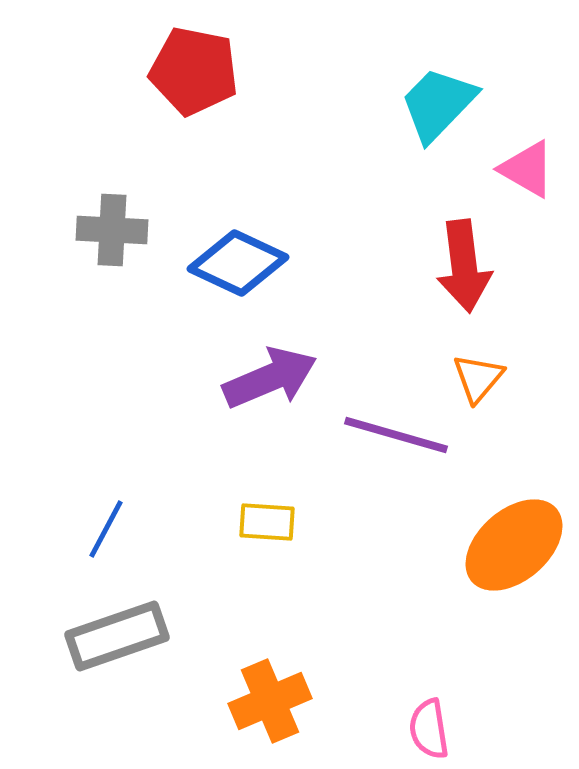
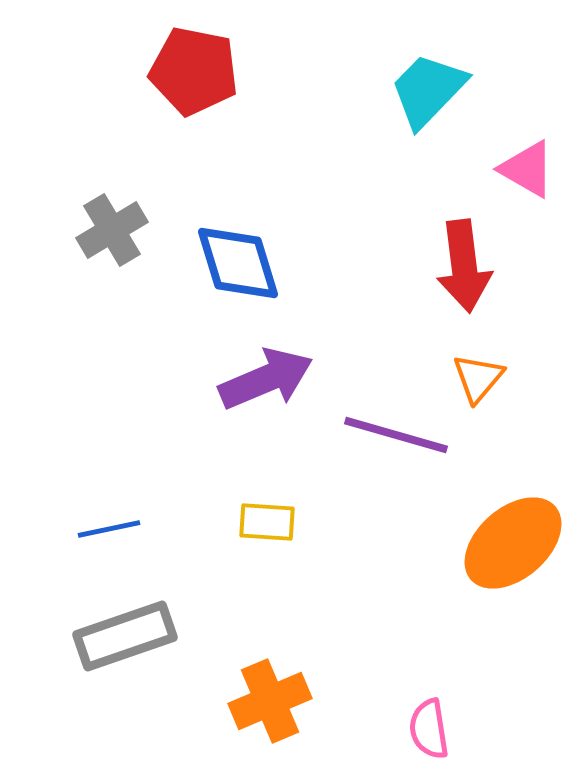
cyan trapezoid: moved 10 px left, 14 px up
gray cross: rotated 34 degrees counterclockwise
blue diamond: rotated 48 degrees clockwise
purple arrow: moved 4 px left, 1 px down
blue line: moved 3 px right; rotated 50 degrees clockwise
orange ellipse: moved 1 px left, 2 px up
gray rectangle: moved 8 px right
